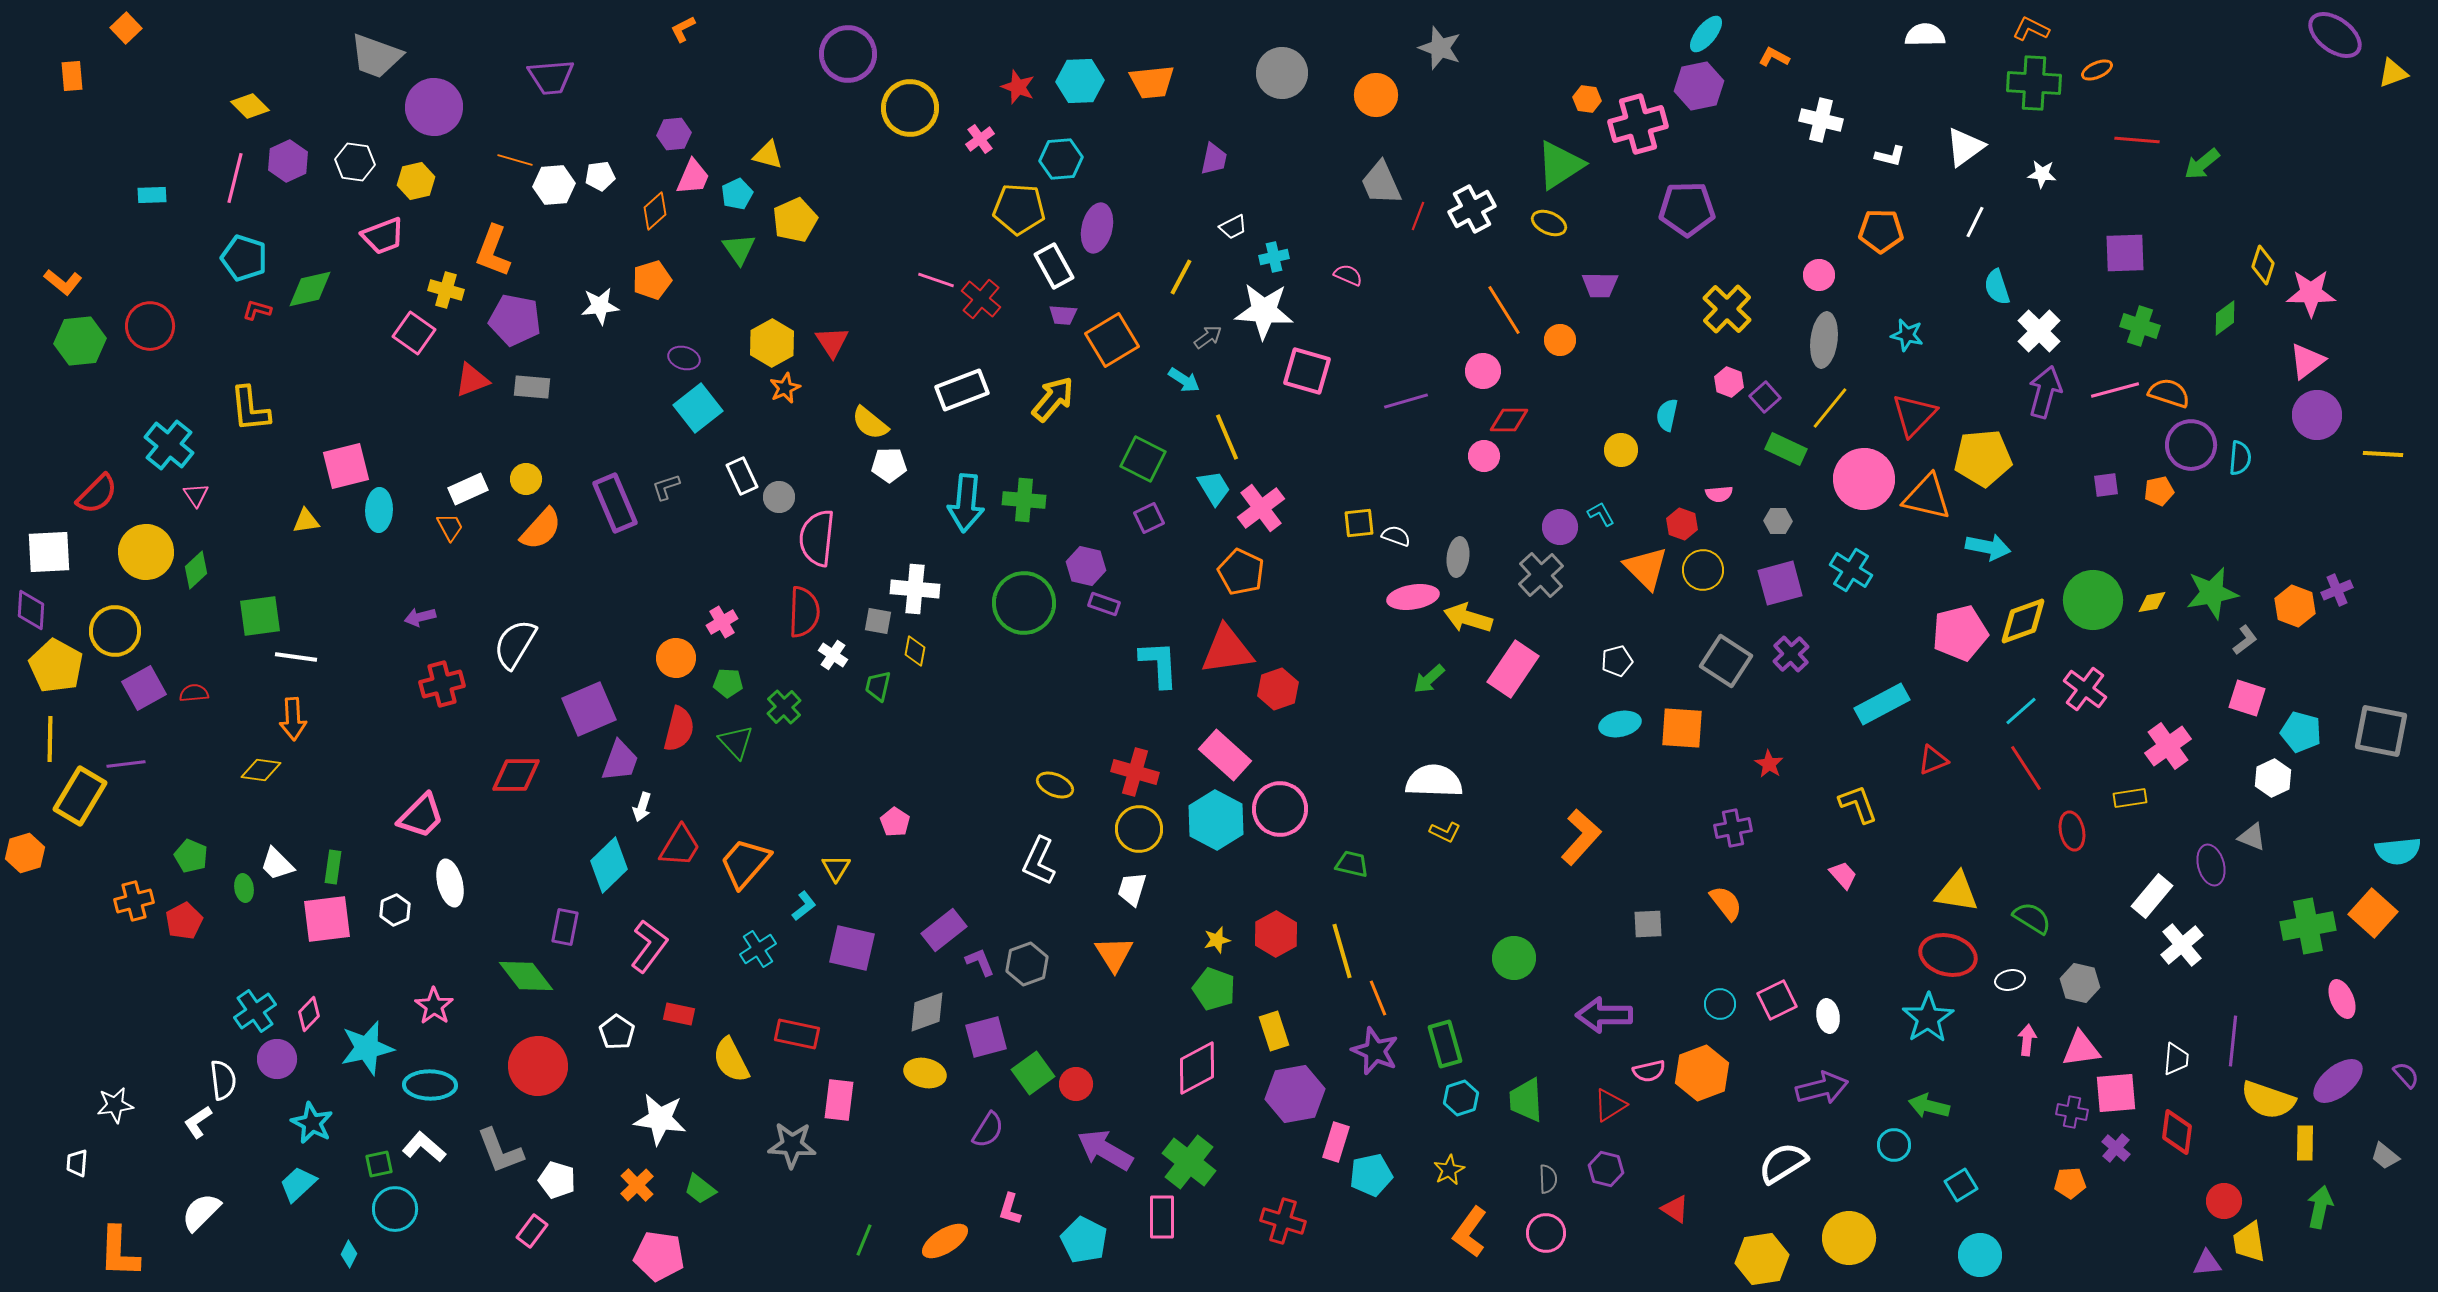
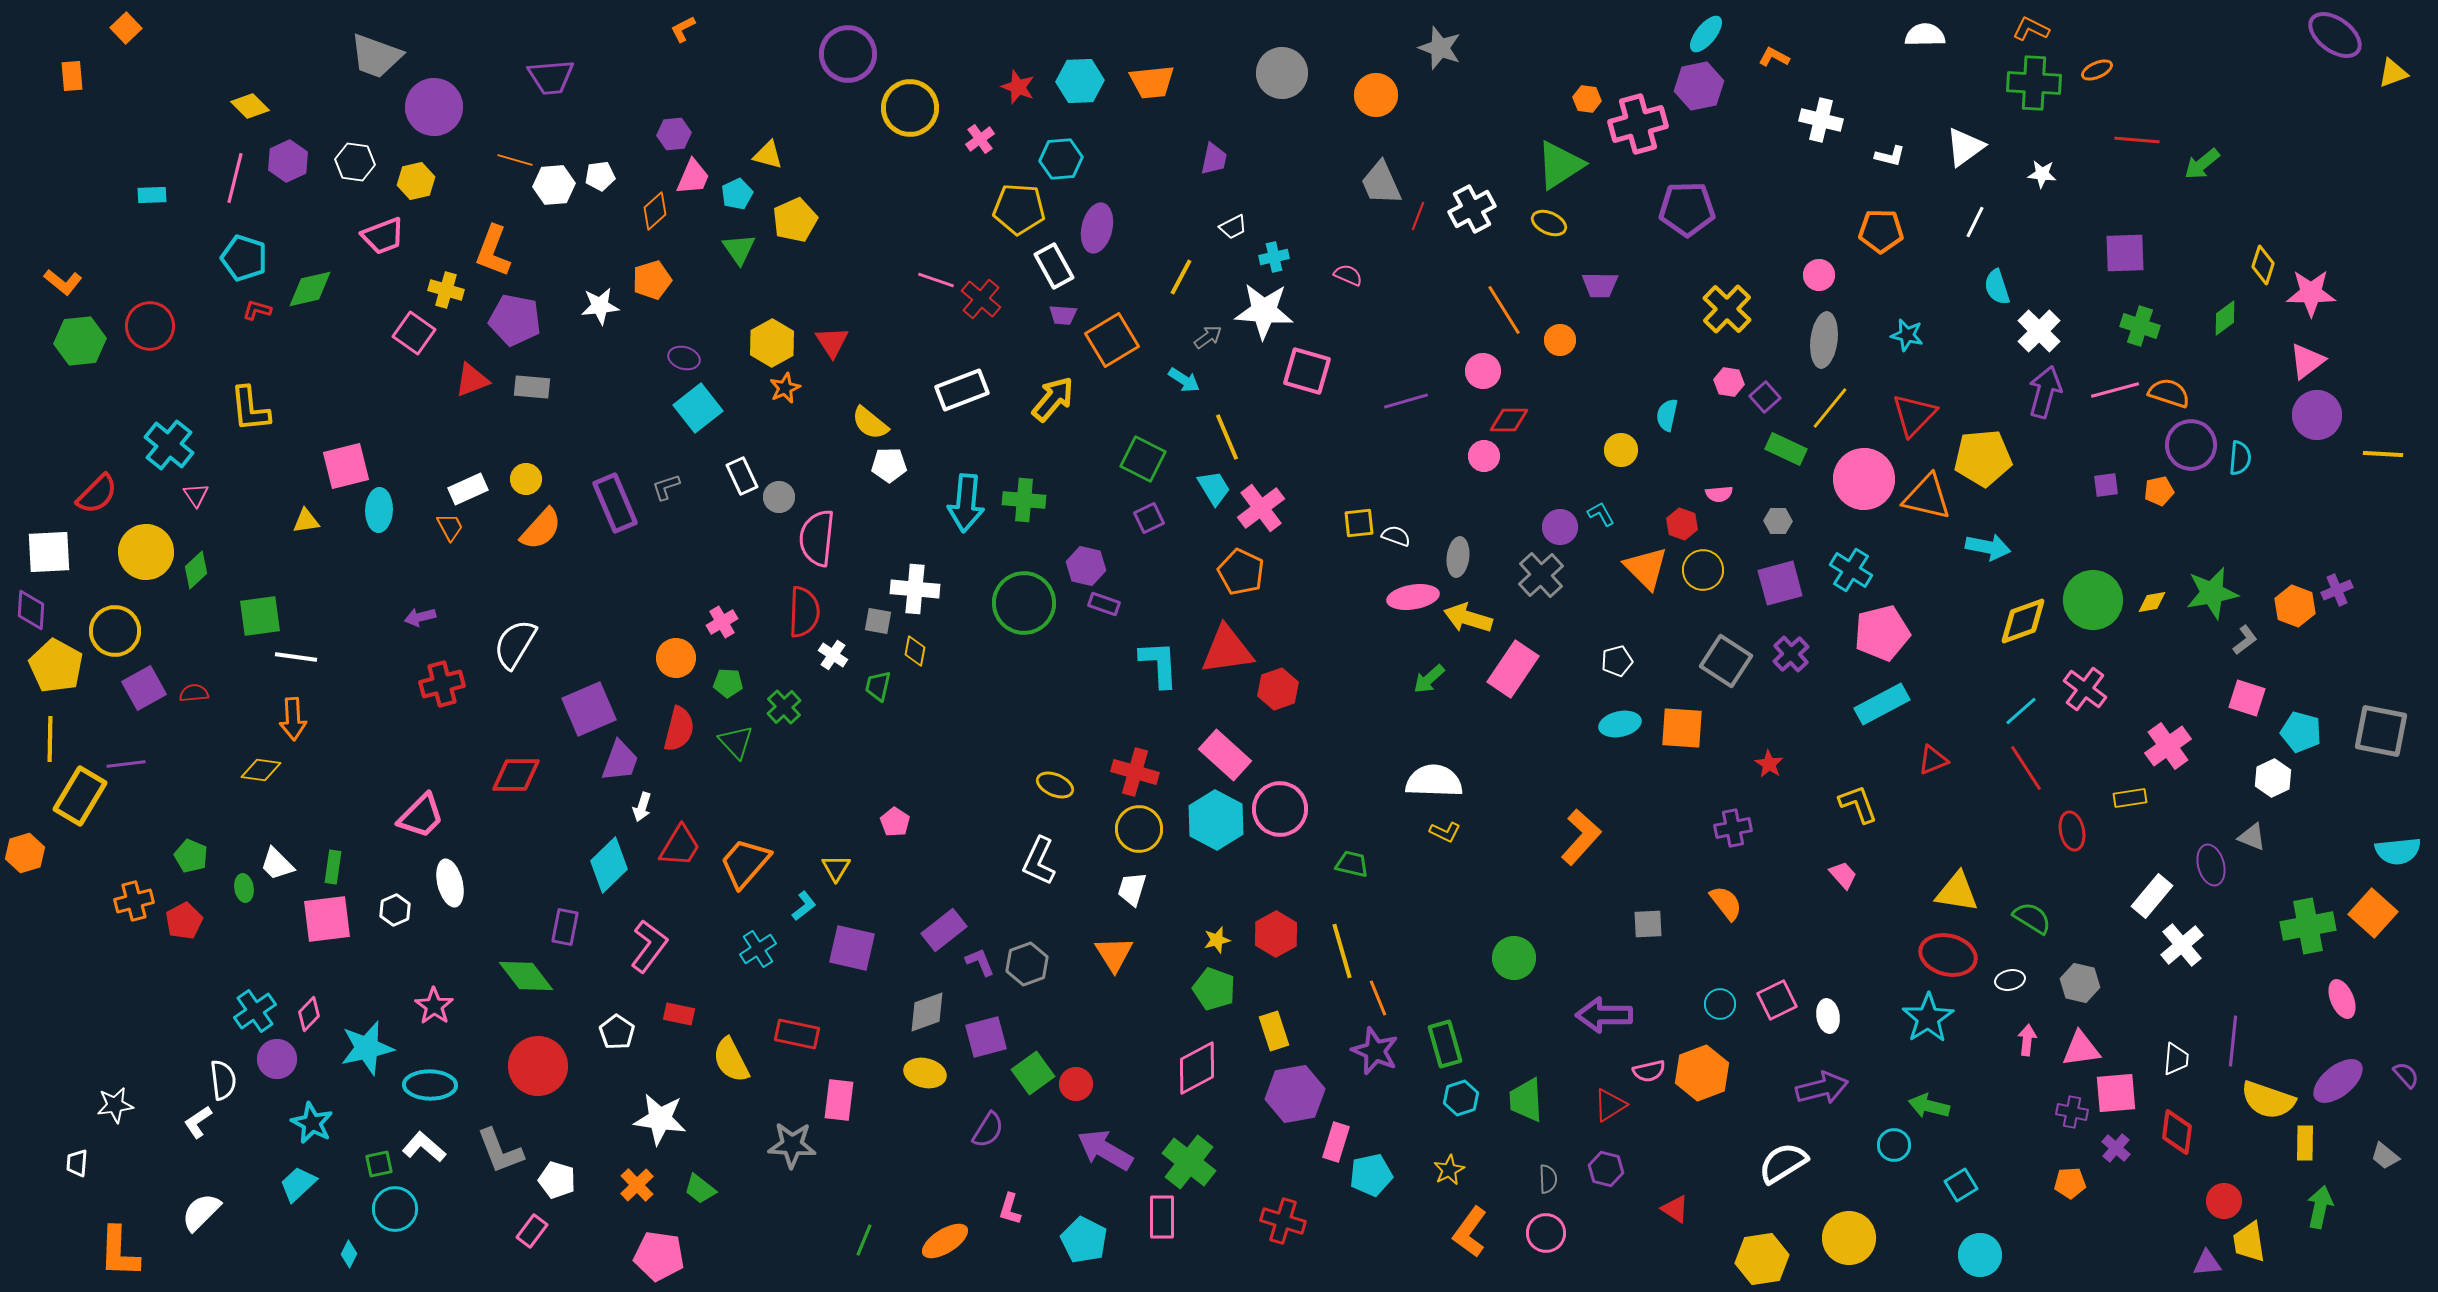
pink hexagon at (1729, 382): rotated 12 degrees counterclockwise
pink pentagon at (1960, 633): moved 78 px left
